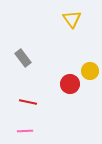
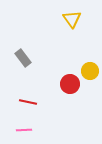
pink line: moved 1 px left, 1 px up
